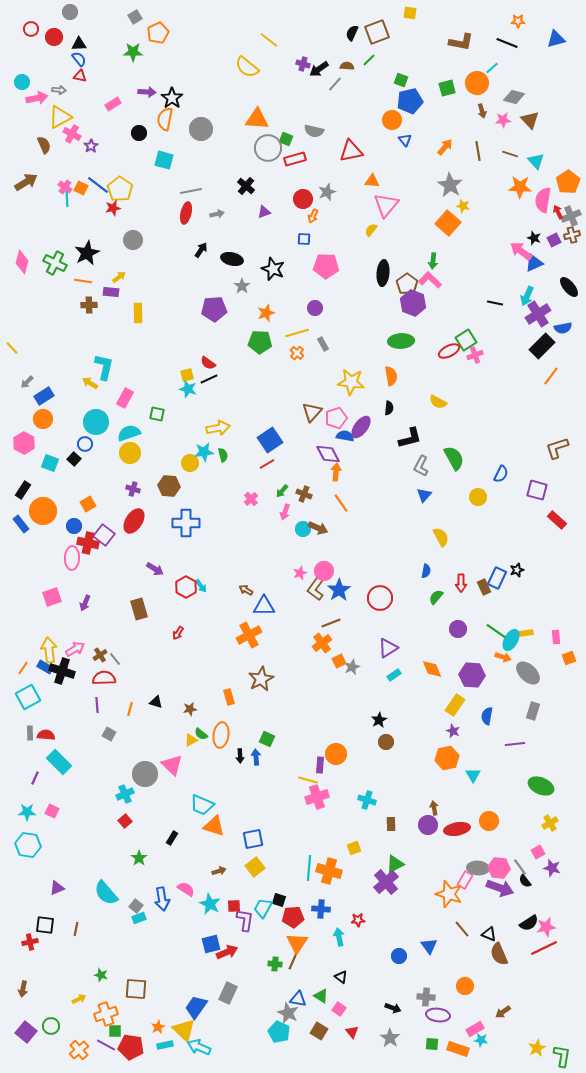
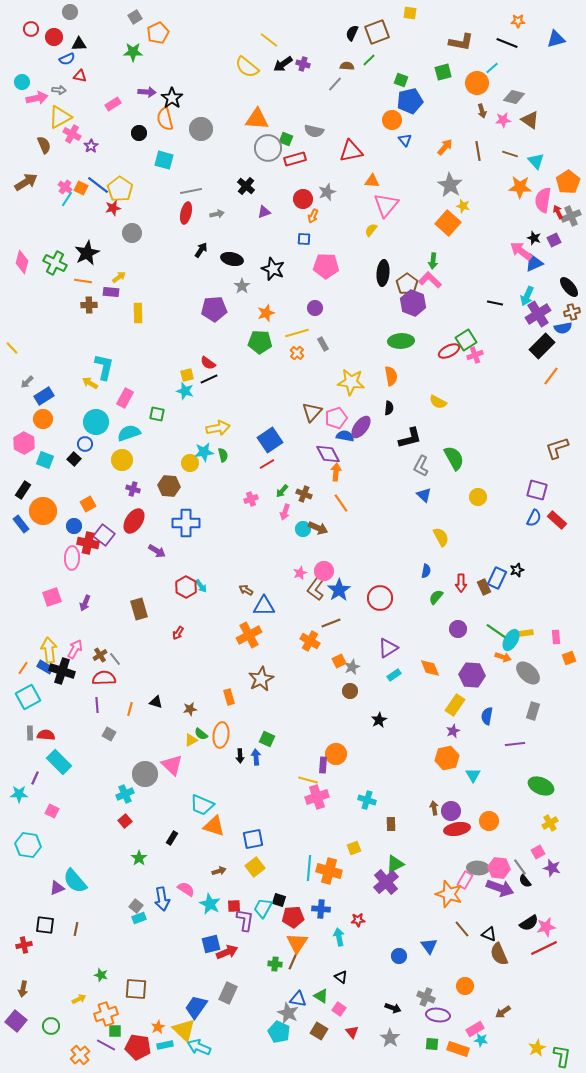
blue semicircle at (79, 59): moved 12 px left; rotated 105 degrees clockwise
black arrow at (319, 69): moved 36 px left, 5 px up
green square at (447, 88): moved 4 px left, 16 px up
orange semicircle at (165, 119): rotated 25 degrees counterclockwise
brown triangle at (530, 120): rotated 12 degrees counterclockwise
cyan line at (67, 199): rotated 35 degrees clockwise
brown cross at (572, 235): moved 77 px down
gray circle at (133, 240): moved 1 px left, 7 px up
cyan star at (188, 389): moved 3 px left, 2 px down
yellow circle at (130, 453): moved 8 px left, 7 px down
cyan square at (50, 463): moved 5 px left, 3 px up
blue semicircle at (501, 474): moved 33 px right, 44 px down
blue triangle at (424, 495): rotated 28 degrees counterclockwise
pink cross at (251, 499): rotated 24 degrees clockwise
purple arrow at (155, 569): moved 2 px right, 18 px up
orange cross at (322, 643): moved 12 px left, 2 px up; rotated 24 degrees counterclockwise
pink arrow at (75, 649): rotated 30 degrees counterclockwise
orange diamond at (432, 669): moved 2 px left, 1 px up
purple star at (453, 731): rotated 24 degrees clockwise
brown circle at (386, 742): moved 36 px left, 51 px up
purple rectangle at (320, 765): moved 3 px right
cyan star at (27, 812): moved 8 px left, 18 px up
purple circle at (428, 825): moved 23 px right, 14 px up
cyan semicircle at (106, 893): moved 31 px left, 12 px up
red cross at (30, 942): moved 6 px left, 3 px down
gray cross at (426, 997): rotated 18 degrees clockwise
purple square at (26, 1032): moved 10 px left, 11 px up
red pentagon at (131, 1047): moved 7 px right
orange cross at (79, 1050): moved 1 px right, 5 px down
